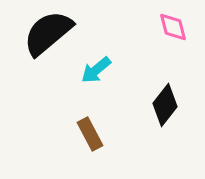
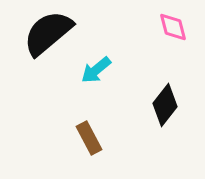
brown rectangle: moved 1 px left, 4 px down
